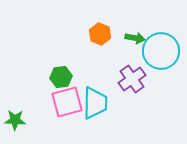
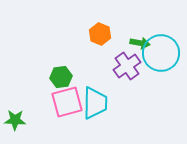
green arrow: moved 5 px right, 5 px down
cyan circle: moved 2 px down
purple cross: moved 5 px left, 13 px up
